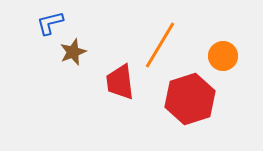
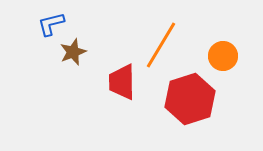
blue L-shape: moved 1 px right, 1 px down
orange line: moved 1 px right
red trapezoid: moved 2 px right; rotated 6 degrees clockwise
